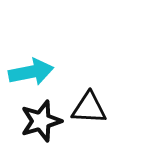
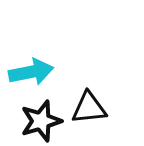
black triangle: rotated 9 degrees counterclockwise
